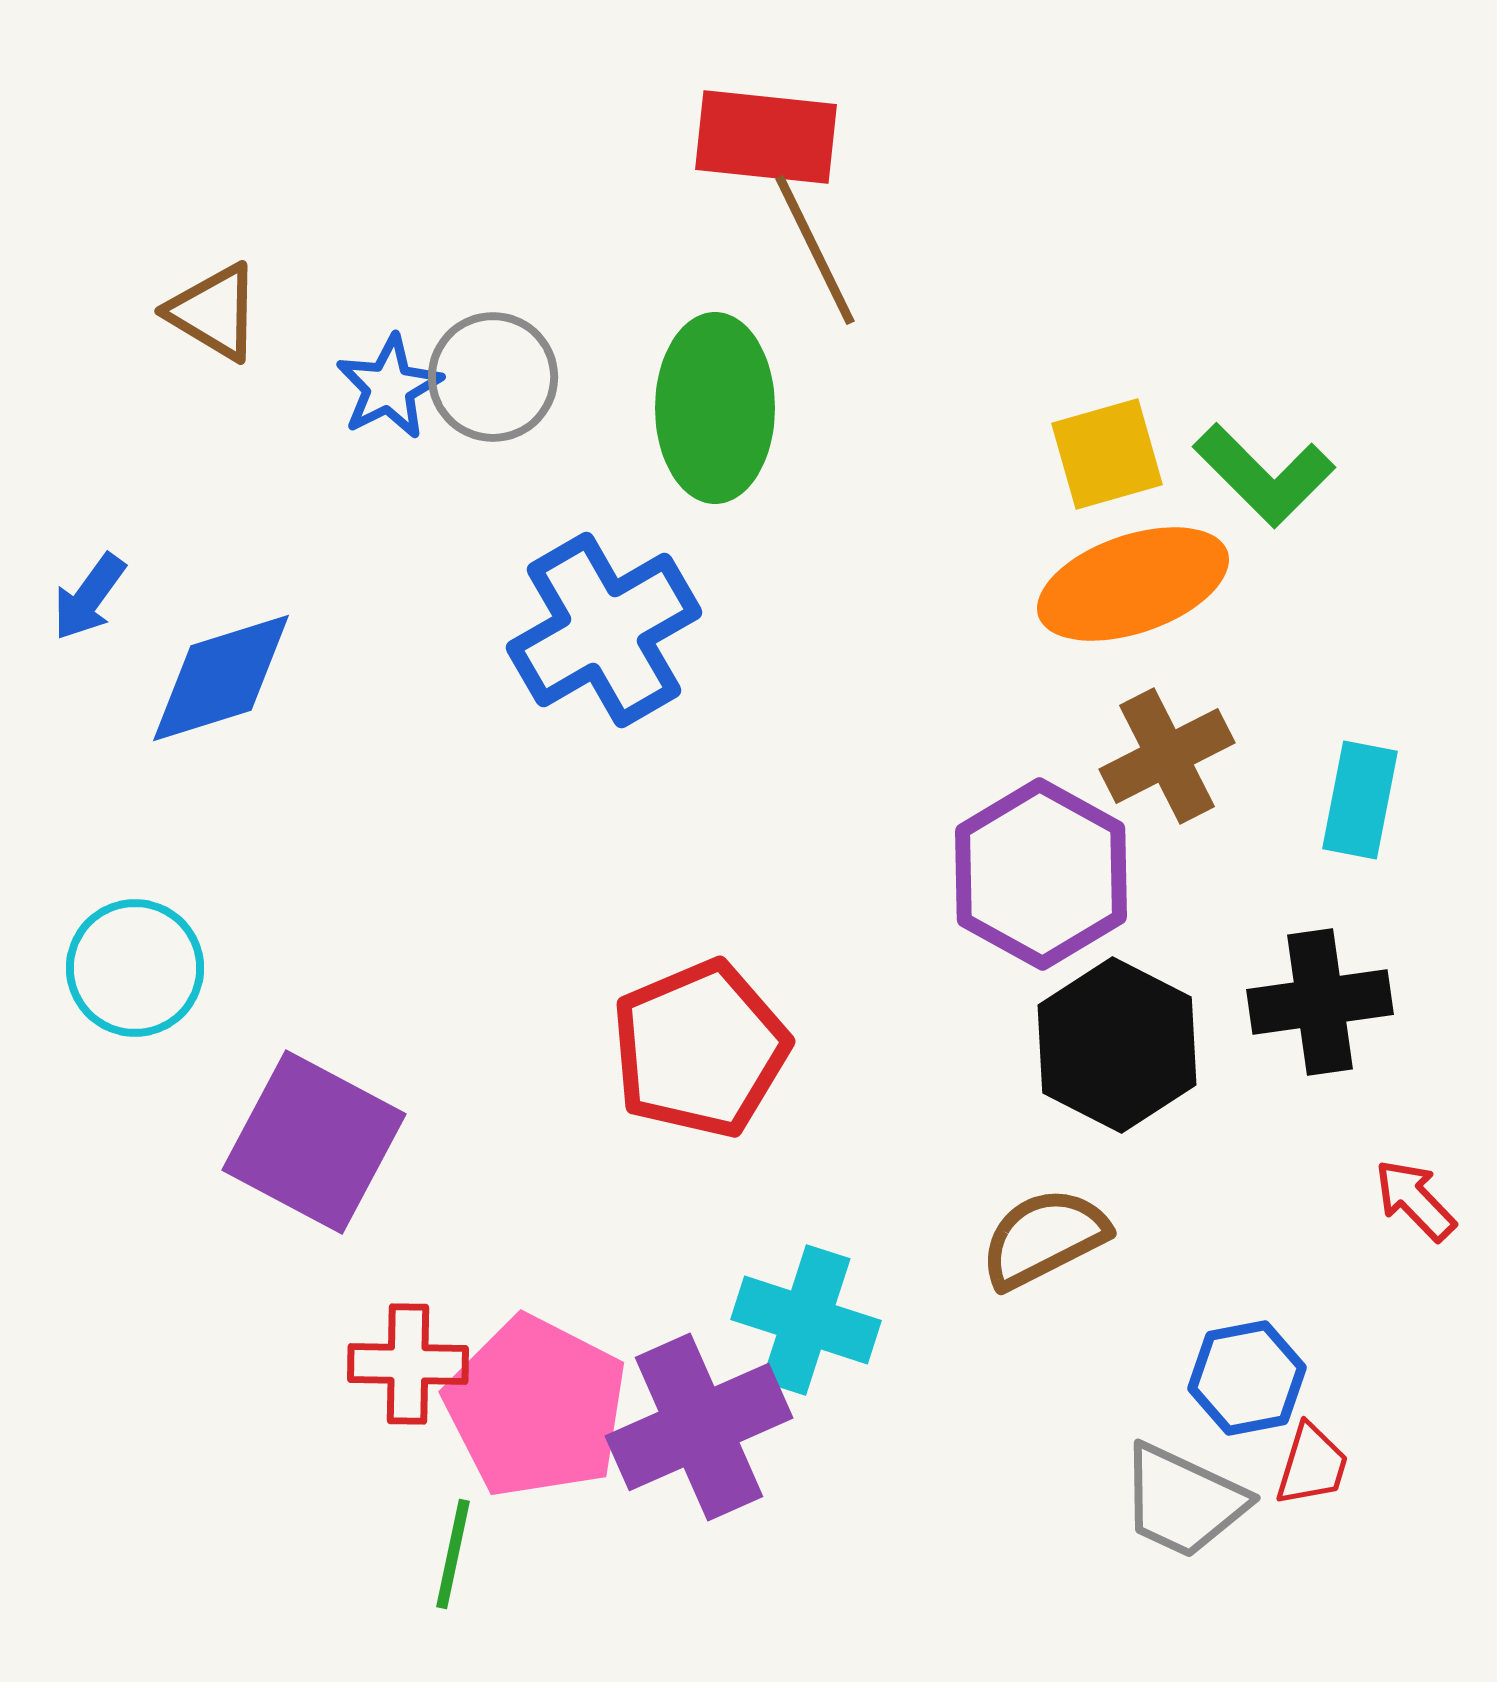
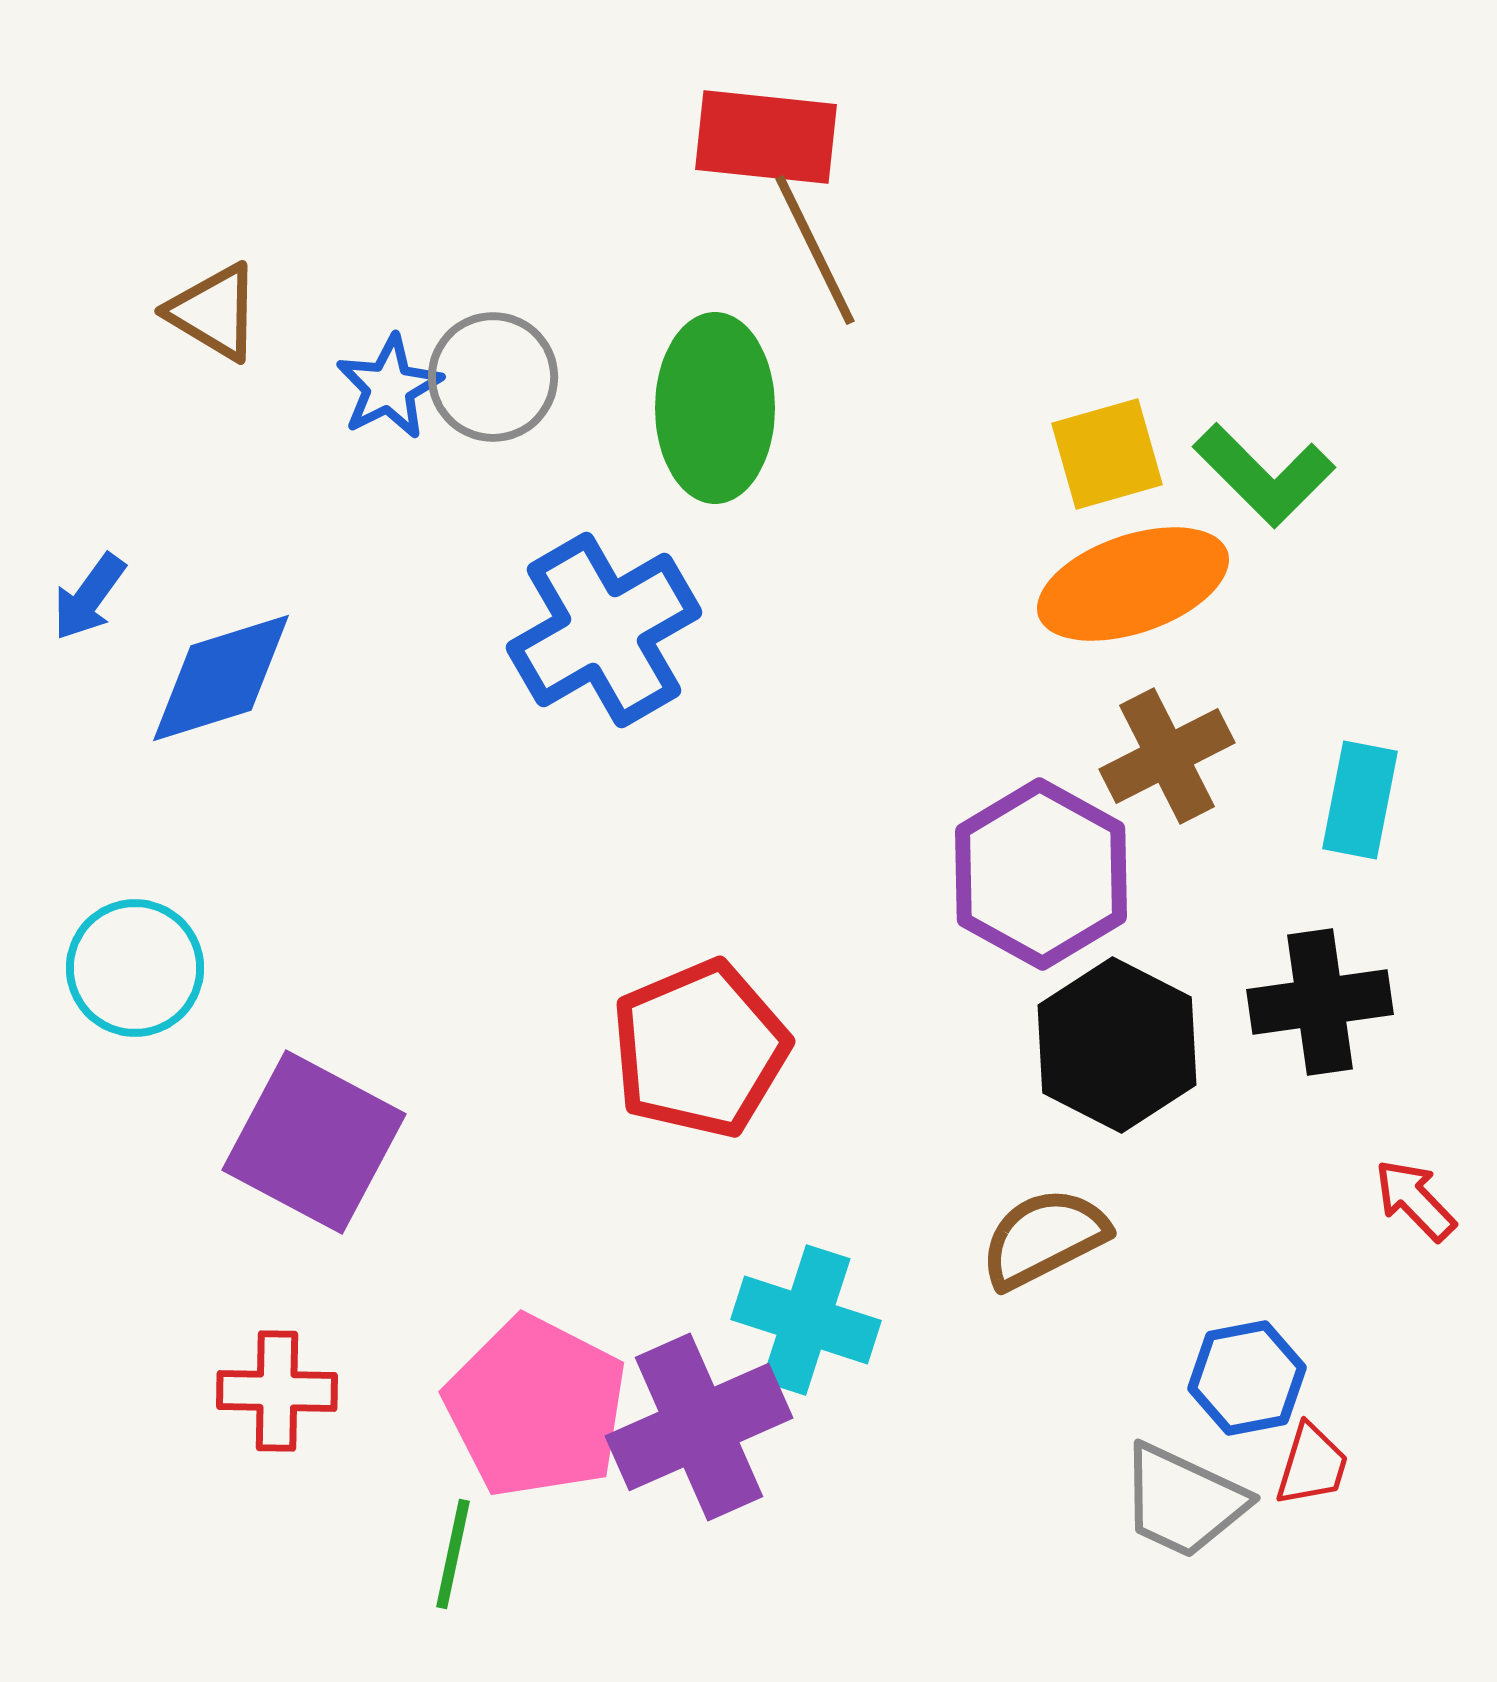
red cross: moved 131 px left, 27 px down
